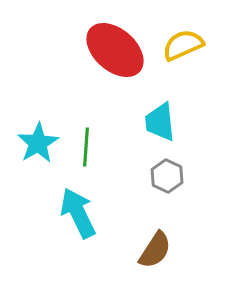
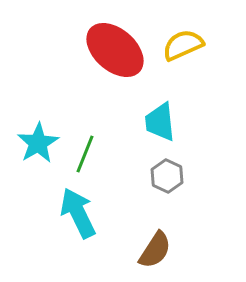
green line: moved 1 px left, 7 px down; rotated 18 degrees clockwise
